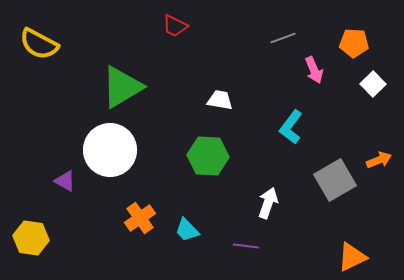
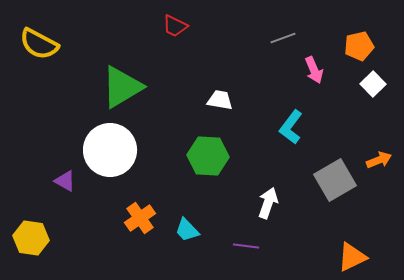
orange pentagon: moved 5 px right, 3 px down; rotated 16 degrees counterclockwise
